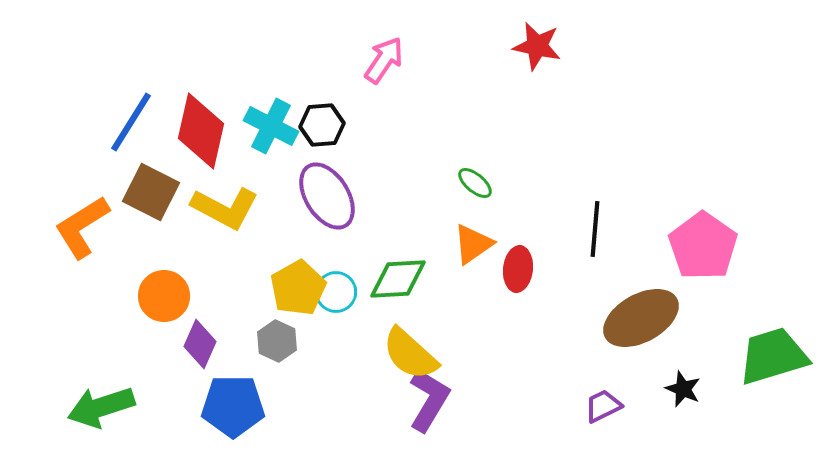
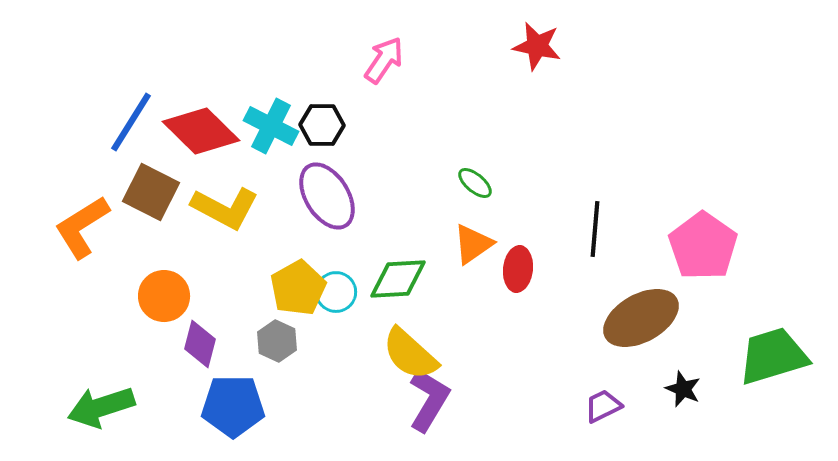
black hexagon: rotated 6 degrees clockwise
red diamond: rotated 58 degrees counterclockwise
purple diamond: rotated 9 degrees counterclockwise
